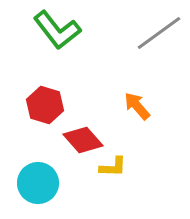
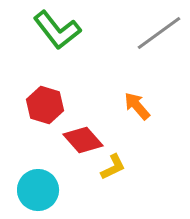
yellow L-shape: rotated 28 degrees counterclockwise
cyan circle: moved 7 px down
